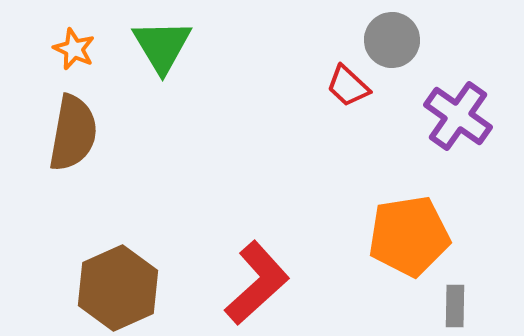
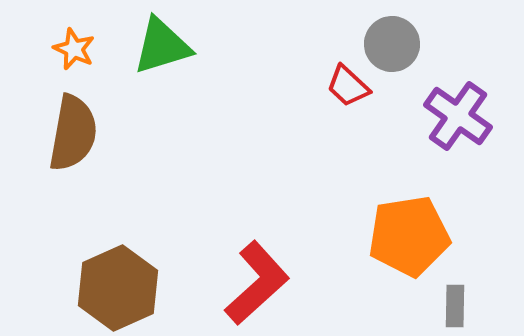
gray circle: moved 4 px down
green triangle: rotated 44 degrees clockwise
